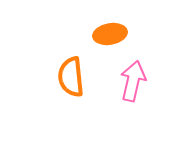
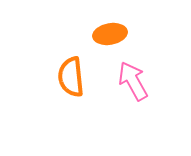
pink arrow: rotated 42 degrees counterclockwise
